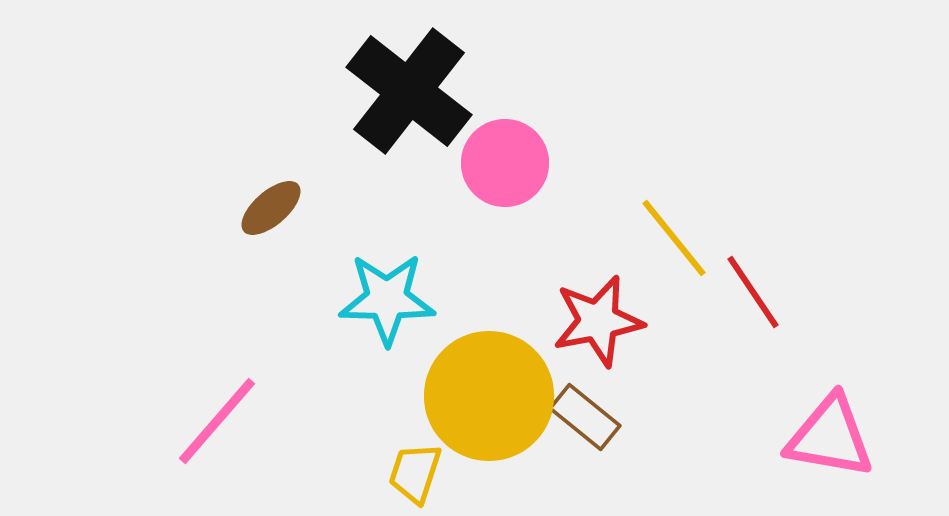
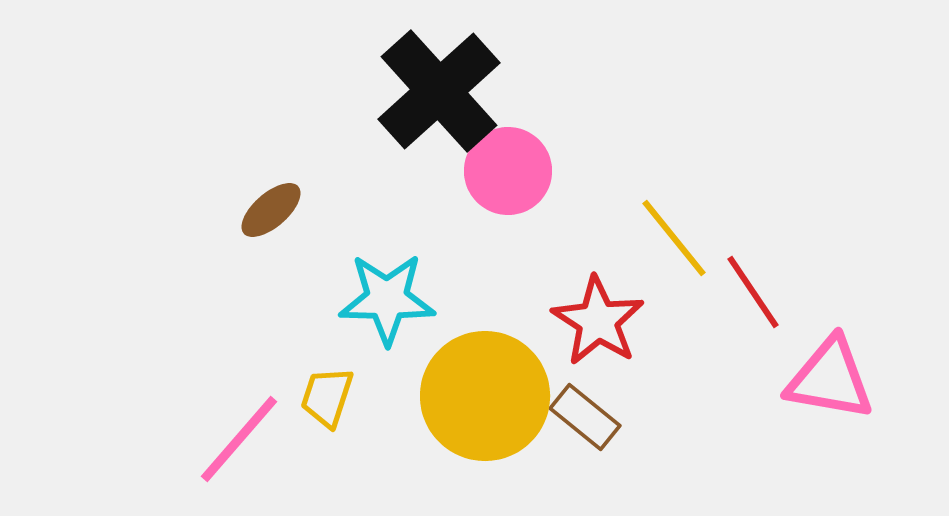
black cross: moved 30 px right; rotated 10 degrees clockwise
pink circle: moved 3 px right, 8 px down
brown ellipse: moved 2 px down
red star: rotated 28 degrees counterclockwise
yellow circle: moved 4 px left
pink line: moved 22 px right, 18 px down
pink triangle: moved 58 px up
yellow trapezoid: moved 88 px left, 76 px up
